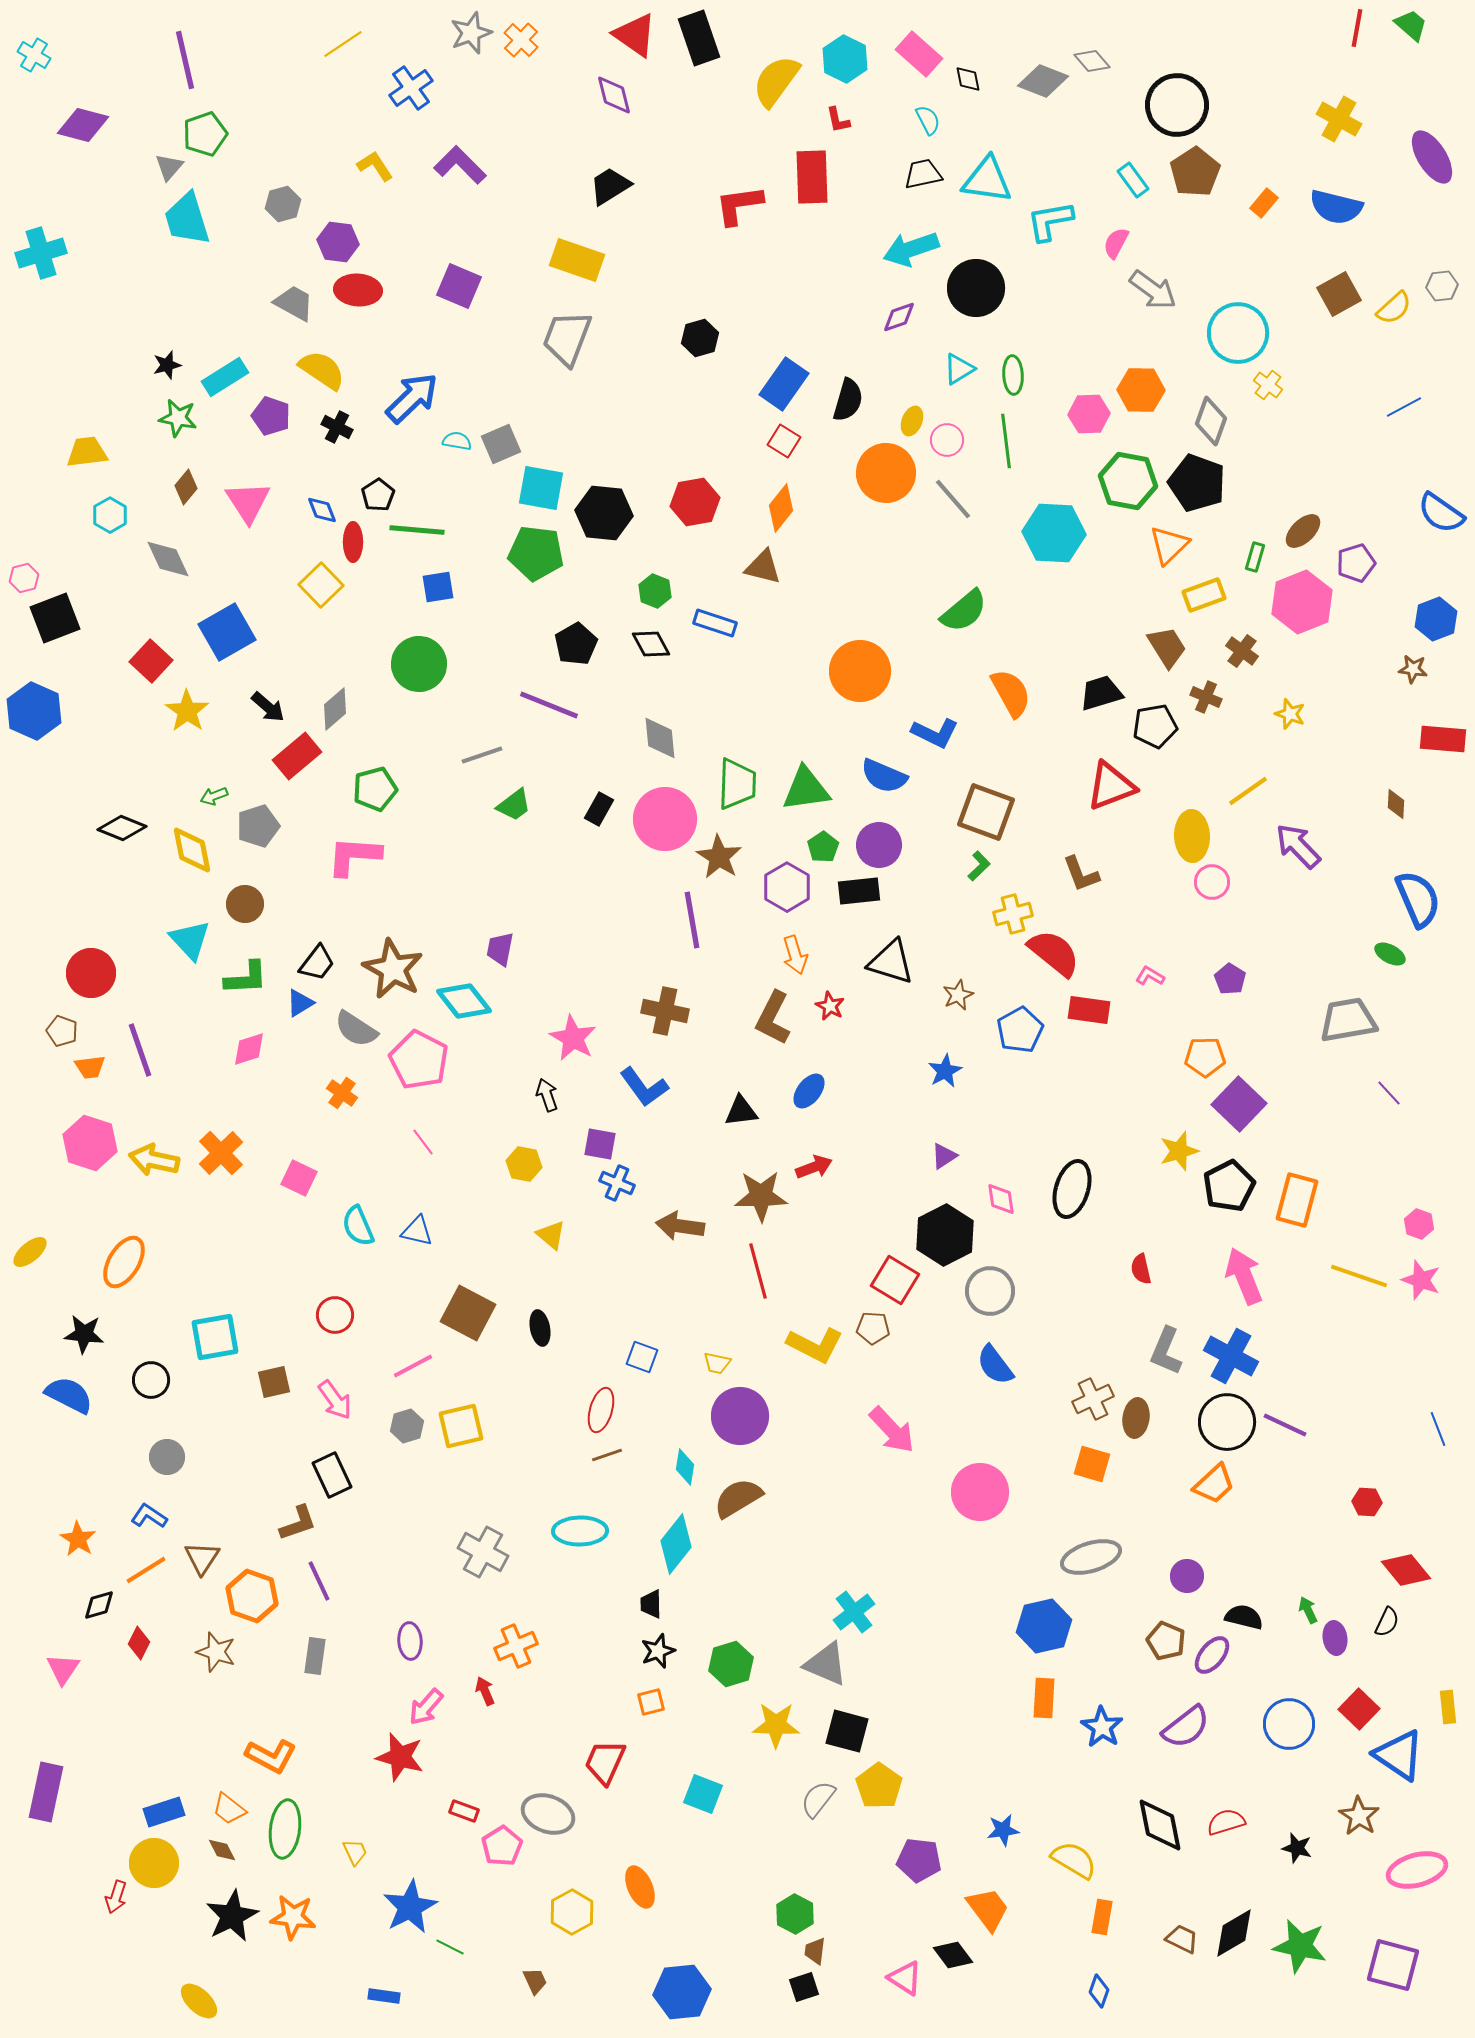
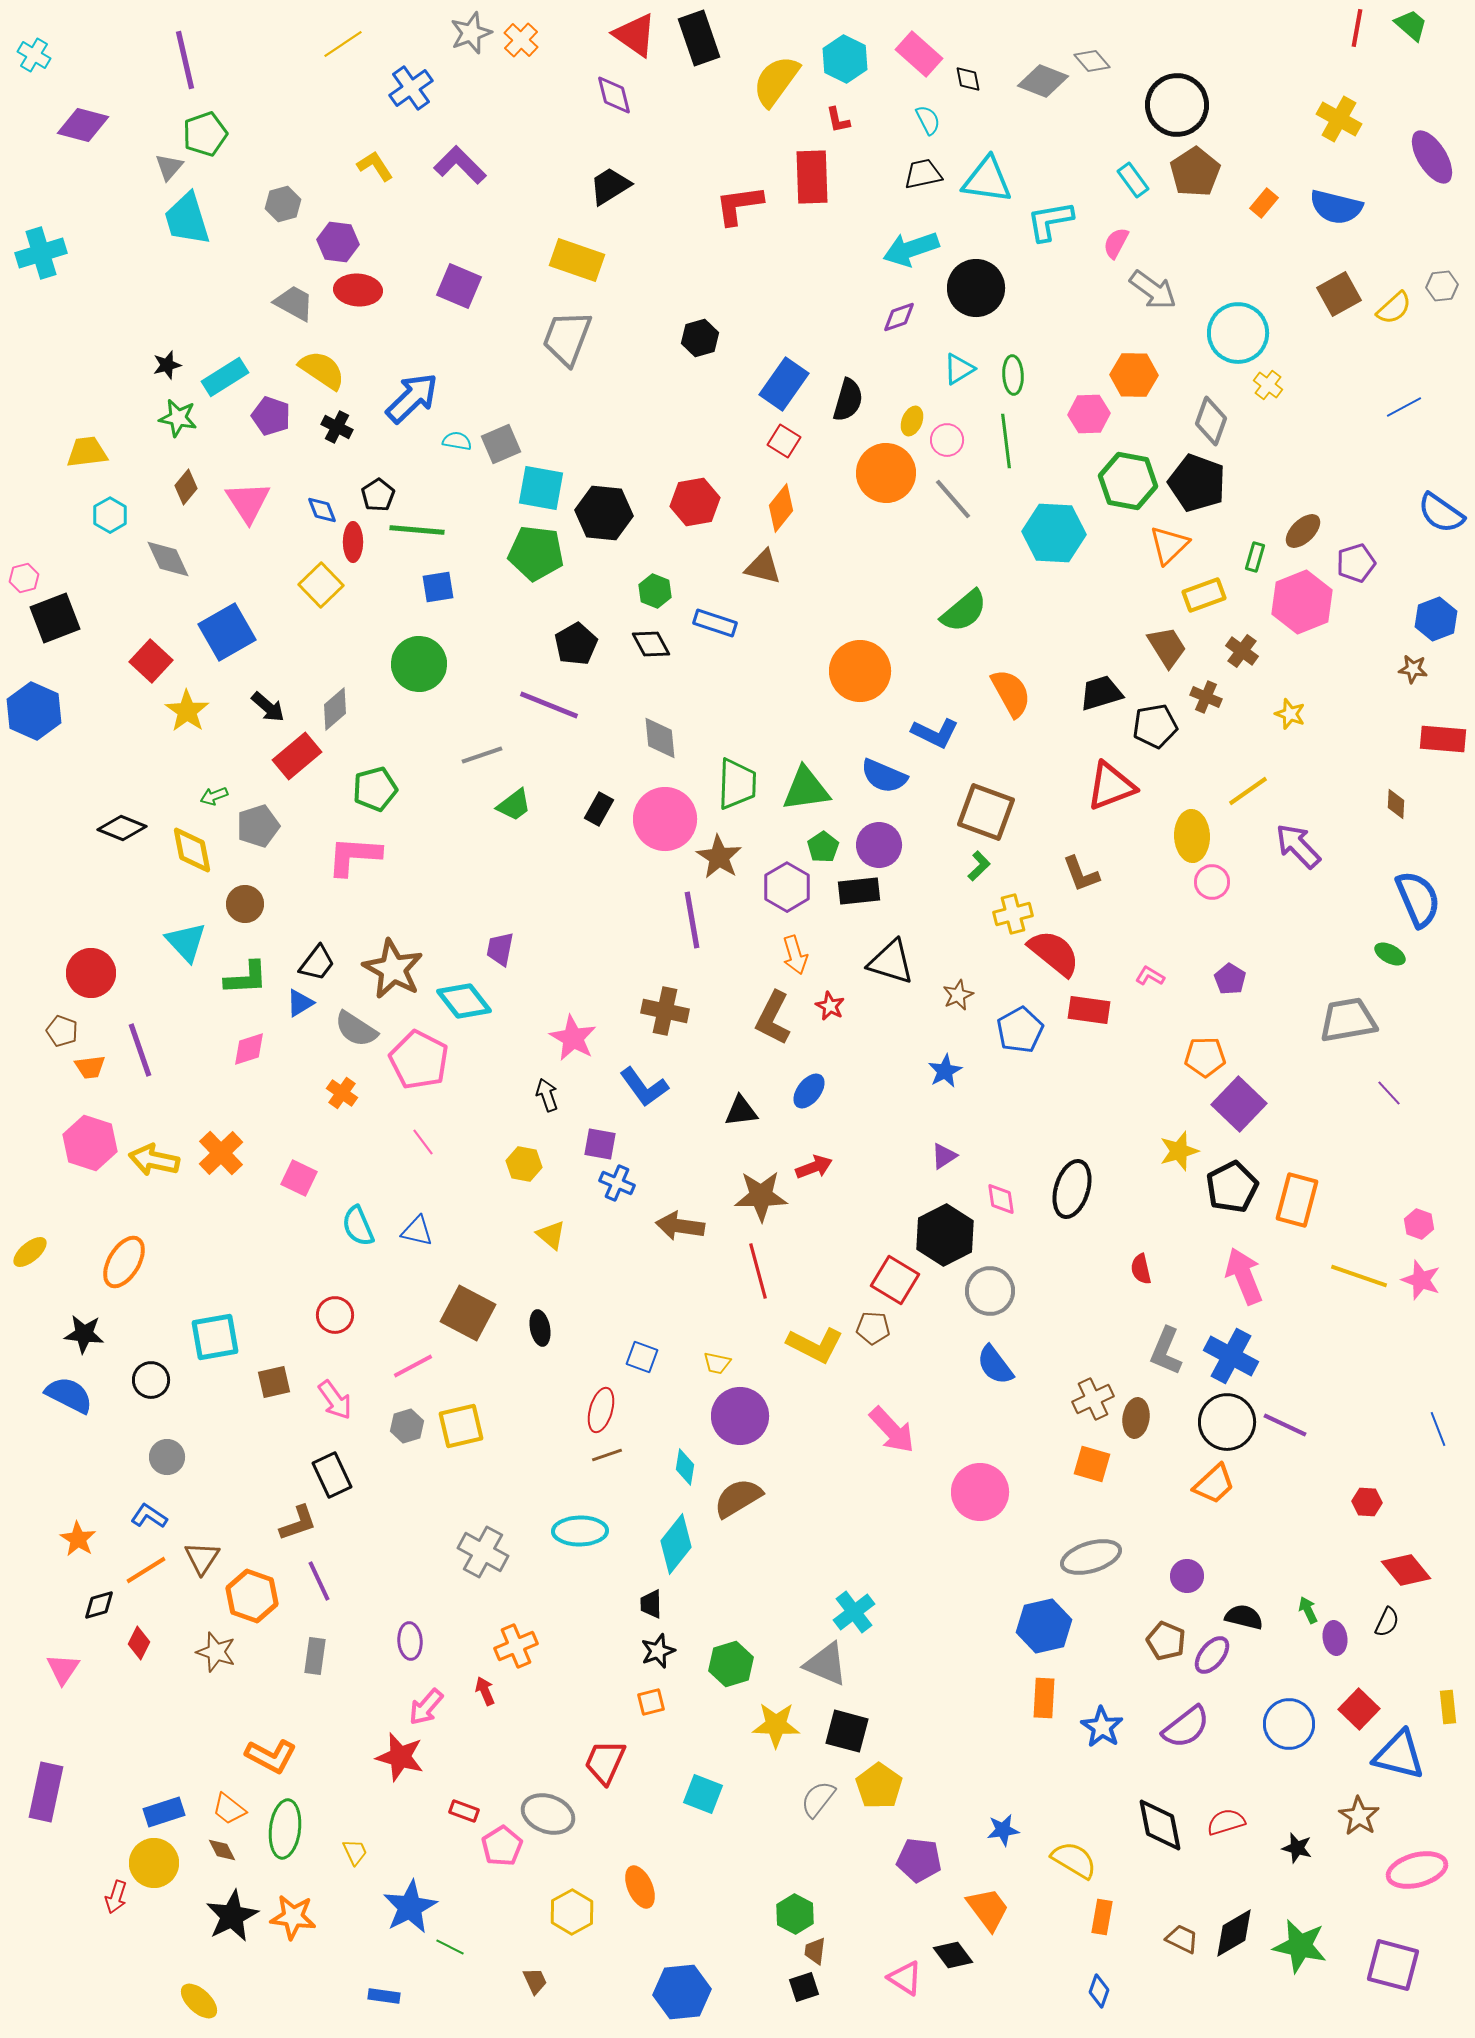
orange hexagon at (1141, 390): moved 7 px left, 15 px up
cyan triangle at (190, 940): moved 4 px left, 2 px down
black pentagon at (1229, 1186): moved 3 px right, 1 px down
blue triangle at (1399, 1755): rotated 20 degrees counterclockwise
